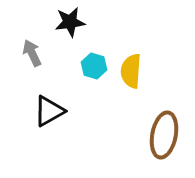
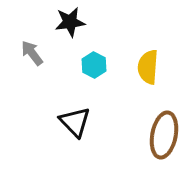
gray arrow: rotated 12 degrees counterclockwise
cyan hexagon: moved 1 px up; rotated 10 degrees clockwise
yellow semicircle: moved 17 px right, 4 px up
black triangle: moved 26 px right, 11 px down; rotated 44 degrees counterclockwise
